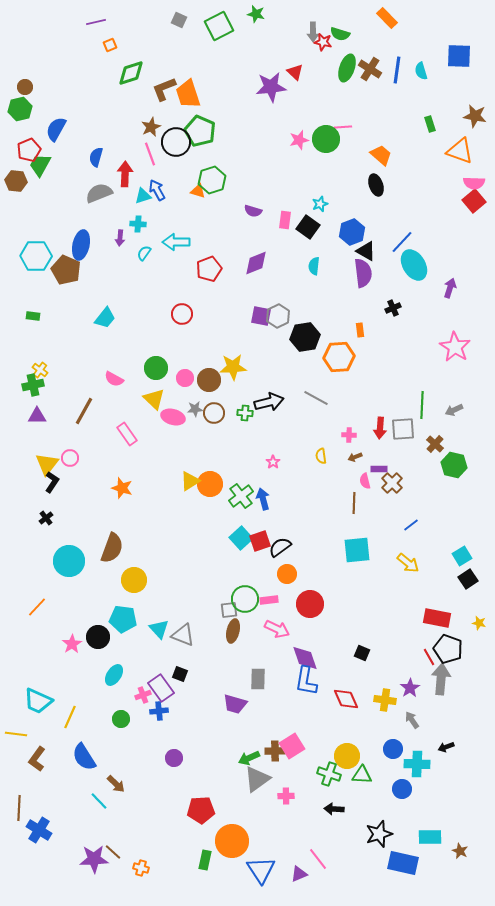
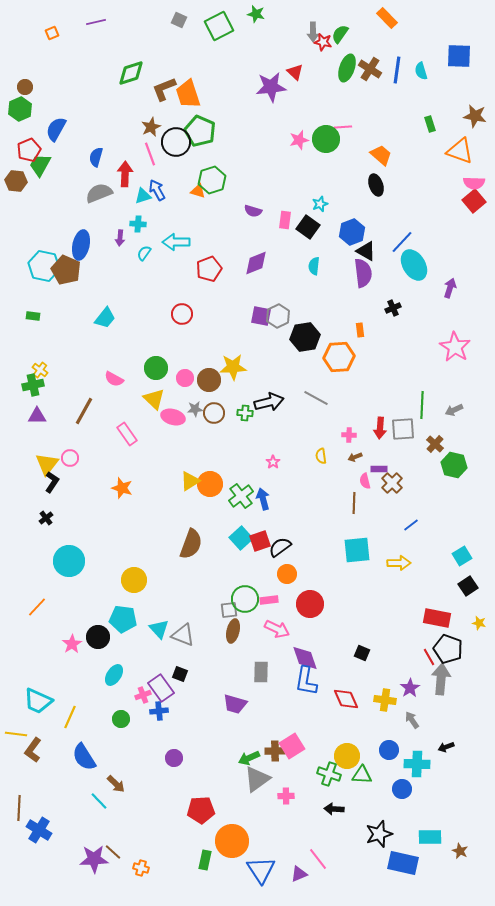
green semicircle at (340, 34): rotated 108 degrees clockwise
orange square at (110, 45): moved 58 px left, 12 px up
green hexagon at (20, 109): rotated 10 degrees counterclockwise
cyan hexagon at (36, 256): moved 8 px right, 10 px down; rotated 12 degrees clockwise
brown semicircle at (112, 548): moved 79 px right, 4 px up
yellow arrow at (408, 563): moved 9 px left; rotated 40 degrees counterclockwise
black square at (468, 579): moved 7 px down
gray rectangle at (258, 679): moved 3 px right, 7 px up
blue circle at (393, 749): moved 4 px left, 1 px down
brown L-shape at (37, 759): moved 4 px left, 9 px up
